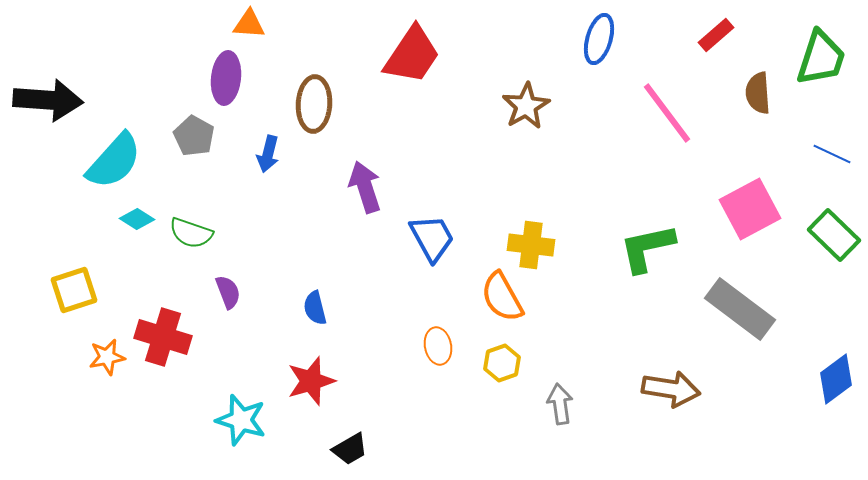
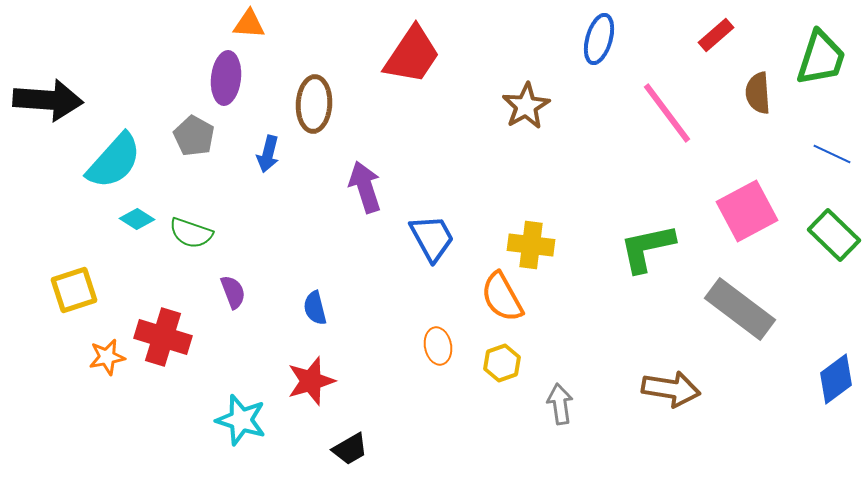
pink square: moved 3 px left, 2 px down
purple semicircle: moved 5 px right
